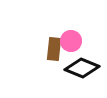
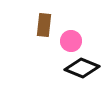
brown rectangle: moved 10 px left, 24 px up
